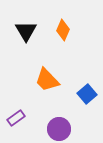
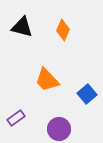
black triangle: moved 4 px left, 4 px up; rotated 45 degrees counterclockwise
